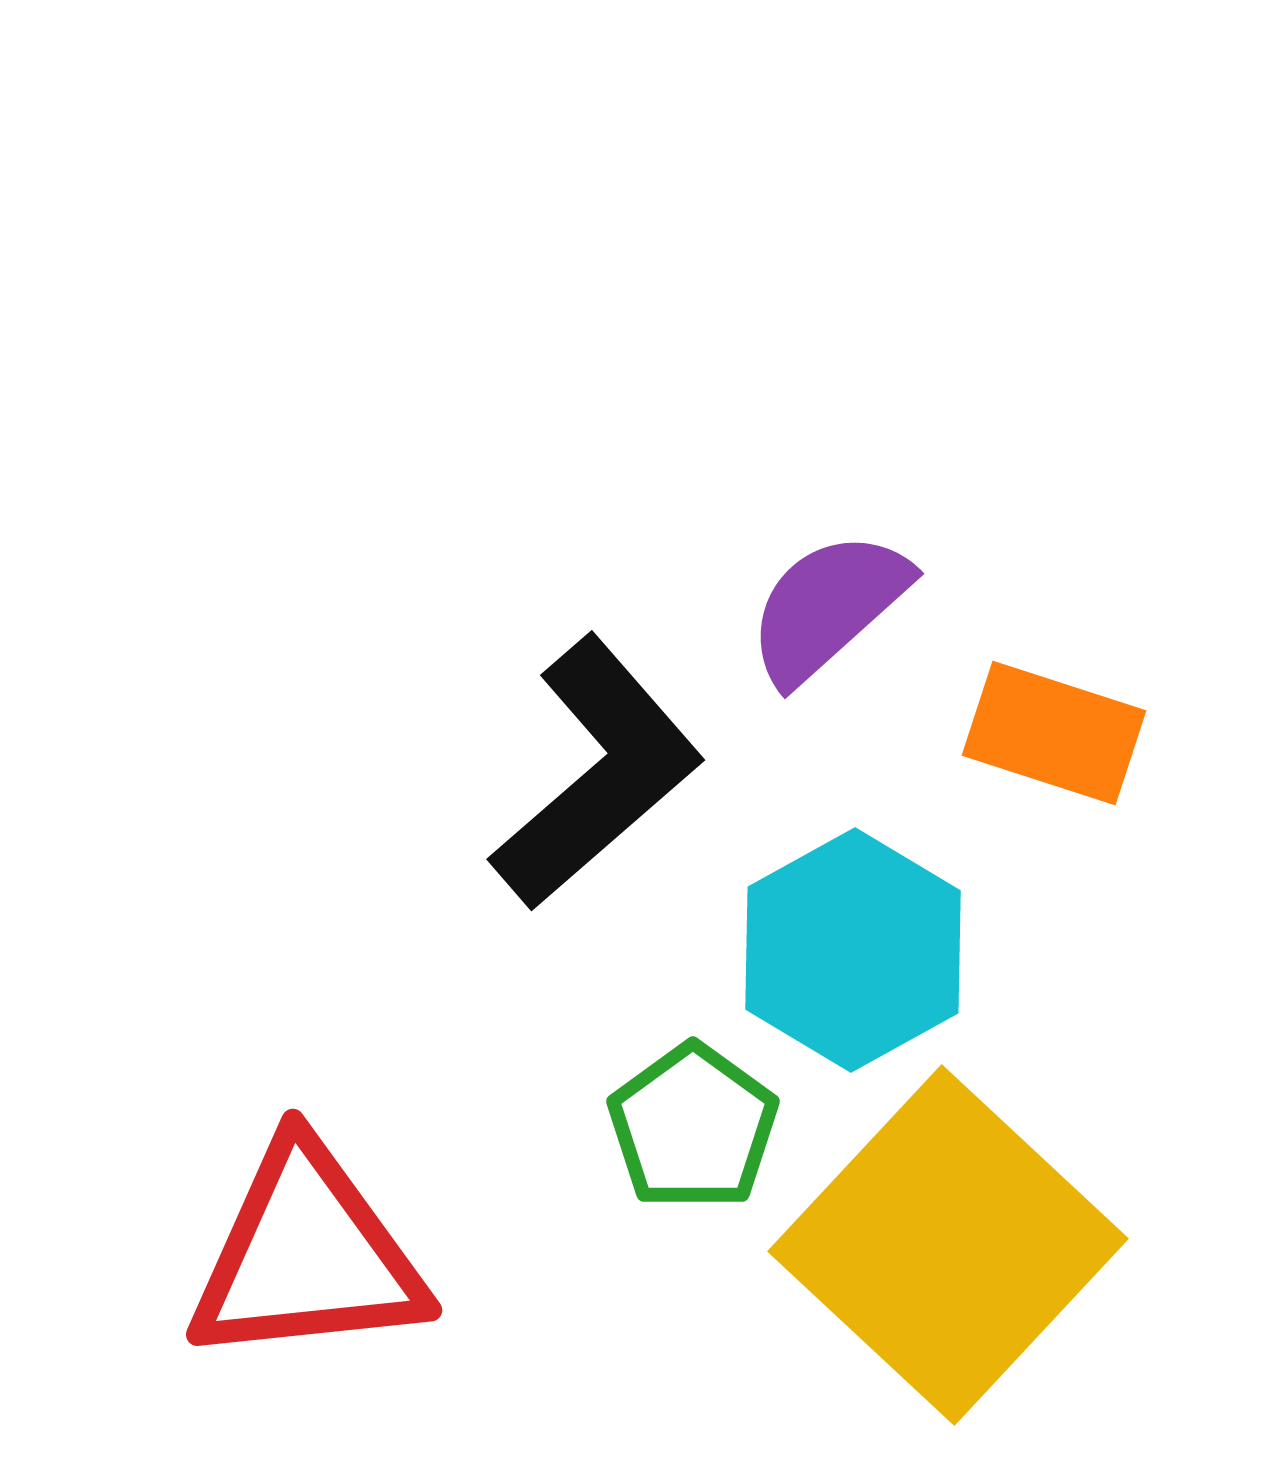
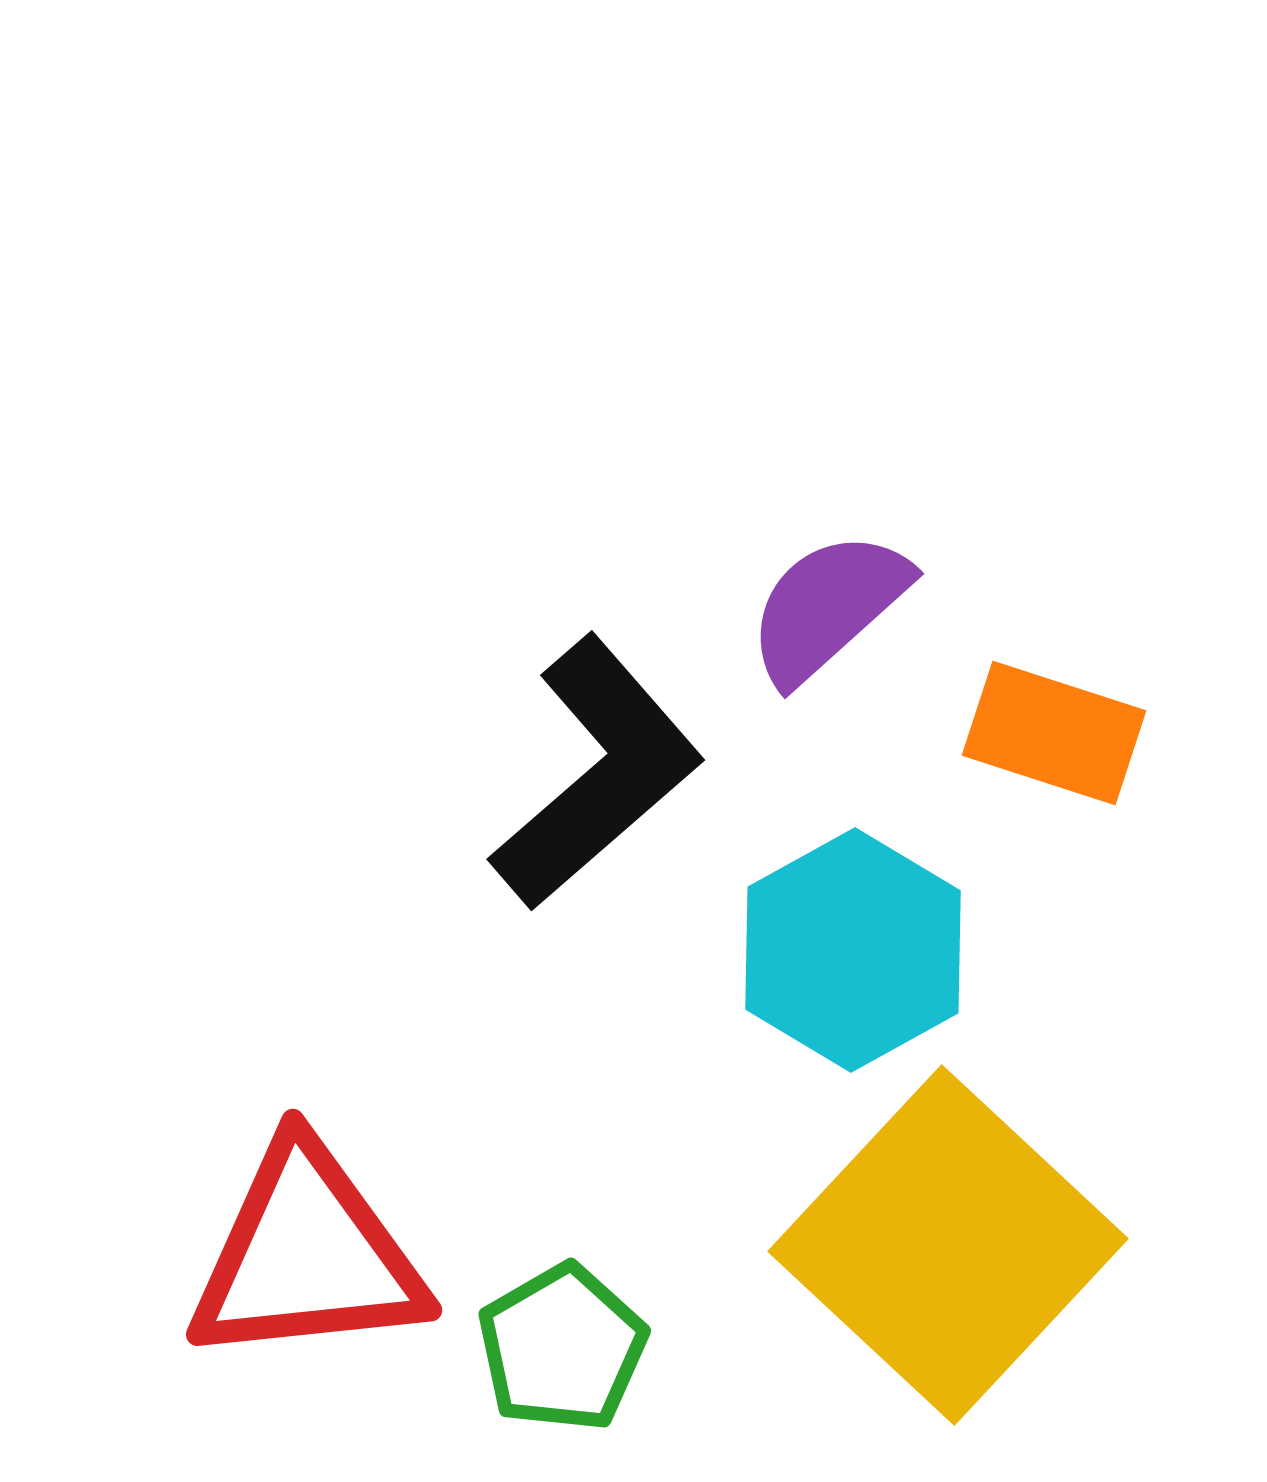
green pentagon: moved 131 px left, 221 px down; rotated 6 degrees clockwise
